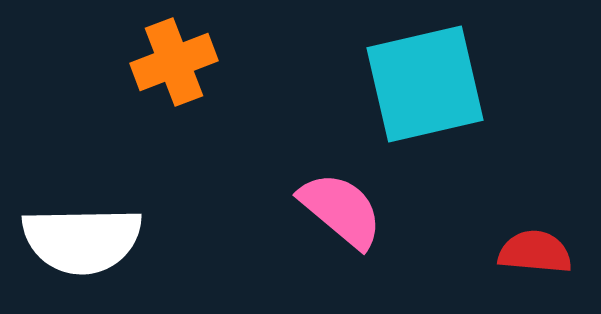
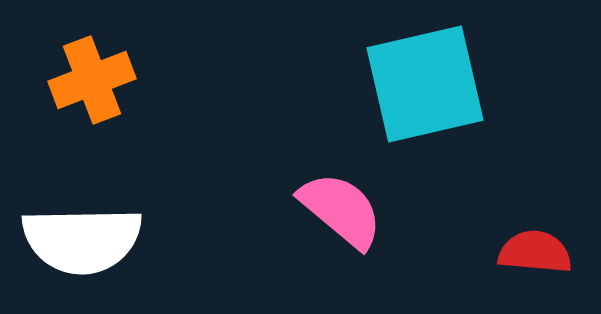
orange cross: moved 82 px left, 18 px down
